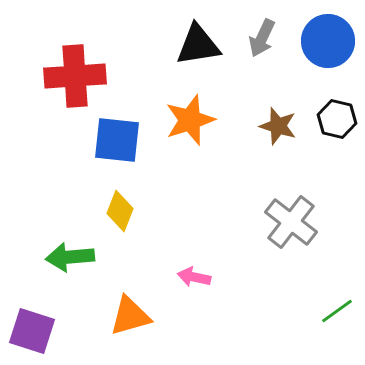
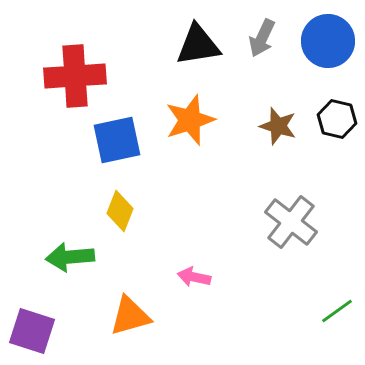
blue square: rotated 18 degrees counterclockwise
